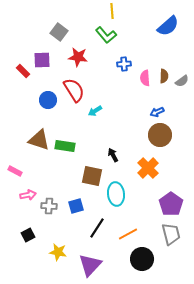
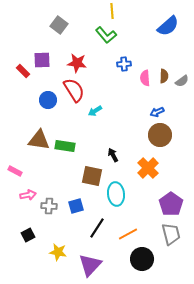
gray square: moved 7 px up
red star: moved 1 px left, 6 px down
brown triangle: rotated 10 degrees counterclockwise
